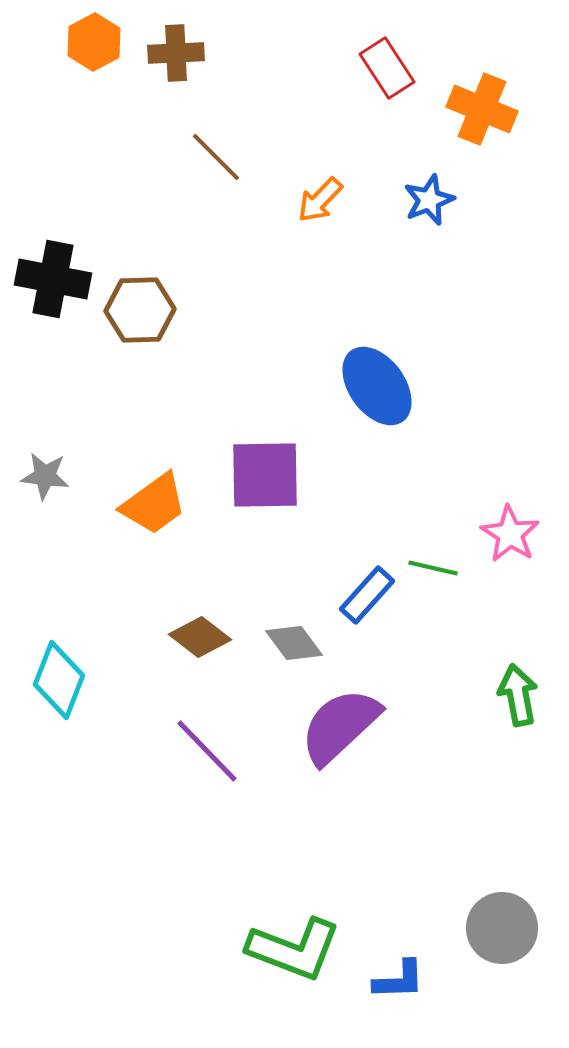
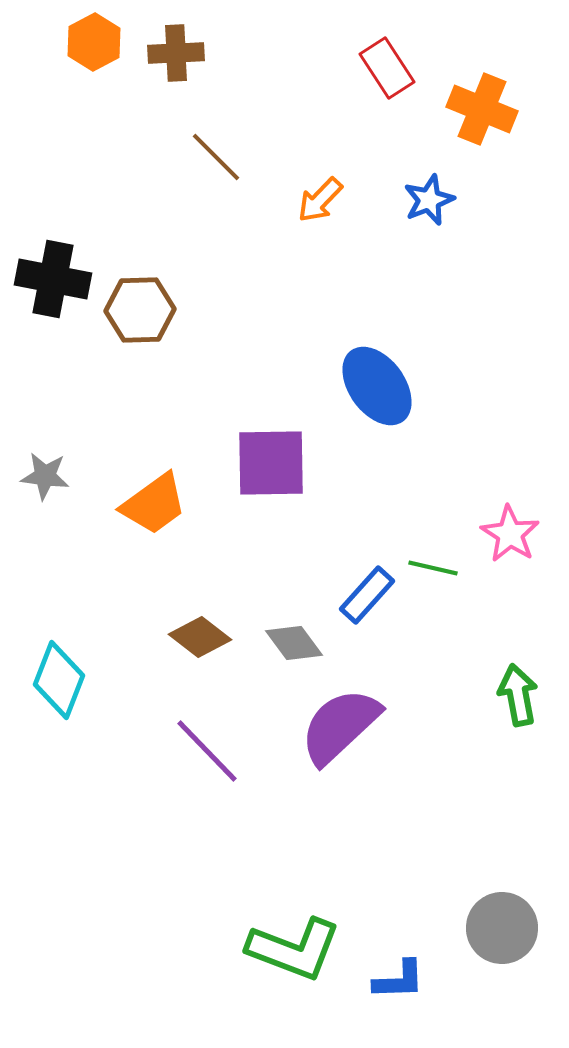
purple square: moved 6 px right, 12 px up
